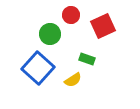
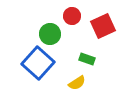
red circle: moved 1 px right, 1 px down
blue square: moved 5 px up
yellow semicircle: moved 4 px right, 3 px down
